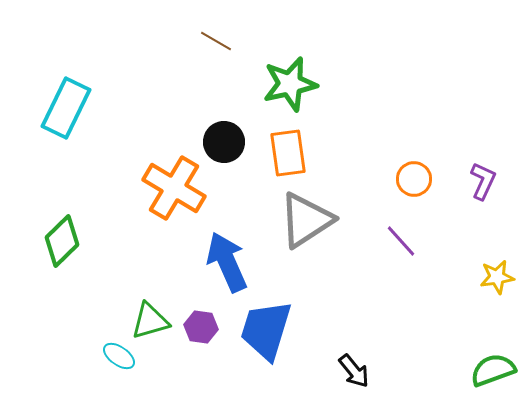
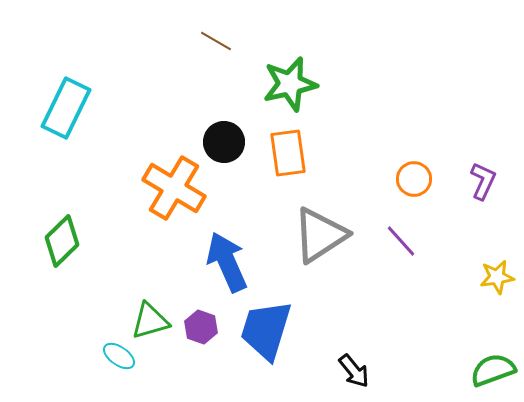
gray triangle: moved 14 px right, 15 px down
purple hexagon: rotated 12 degrees clockwise
